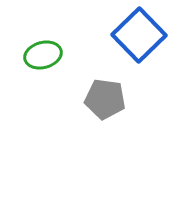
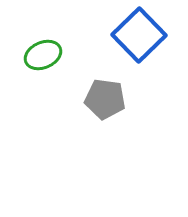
green ellipse: rotated 9 degrees counterclockwise
